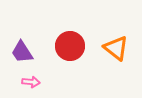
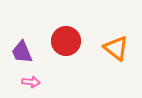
red circle: moved 4 px left, 5 px up
purple trapezoid: rotated 10 degrees clockwise
